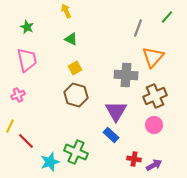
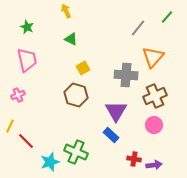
gray line: rotated 18 degrees clockwise
yellow square: moved 8 px right
purple arrow: rotated 21 degrees clockwise
